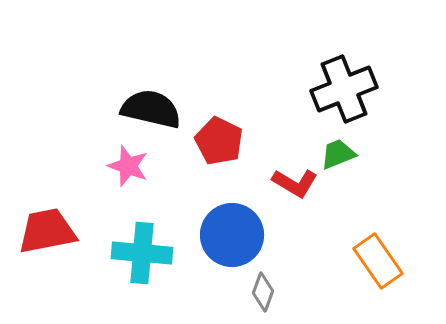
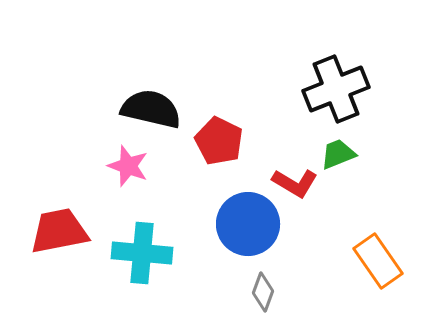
black cross: moved 8 px left
red trapezoid: moved 12 px right
blue circle: moved 16 px right, 11 px up
